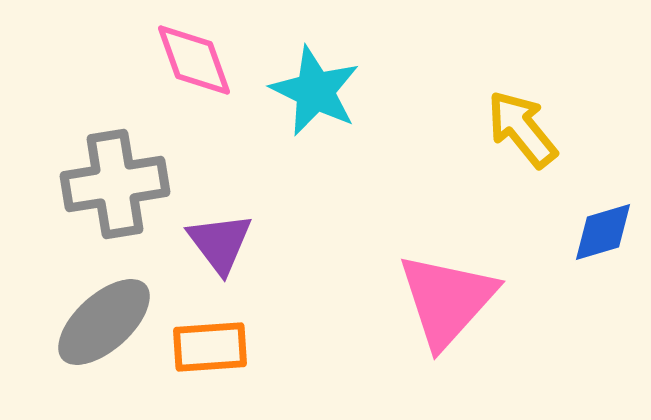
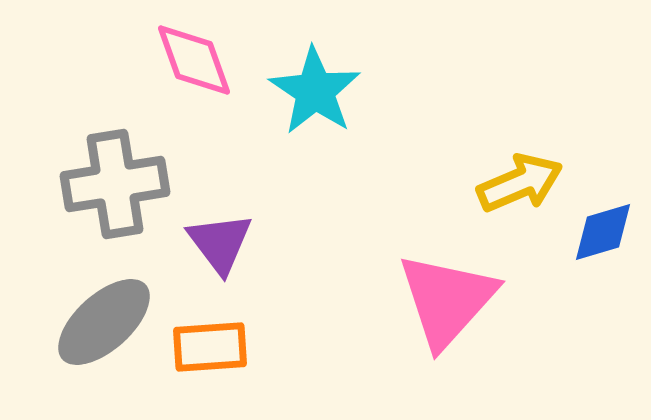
cyan star: rotated 8 degrees clockwise
yellow arrow: moved 2 px left, 54 px down; rotated 106 degrees clockwise
